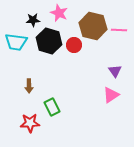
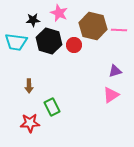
purple triangle: rotated 48 degrees clockwise
